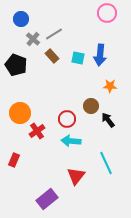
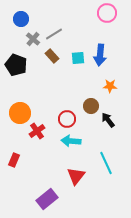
cyan square: rotated 16 degrees counterclockwise
